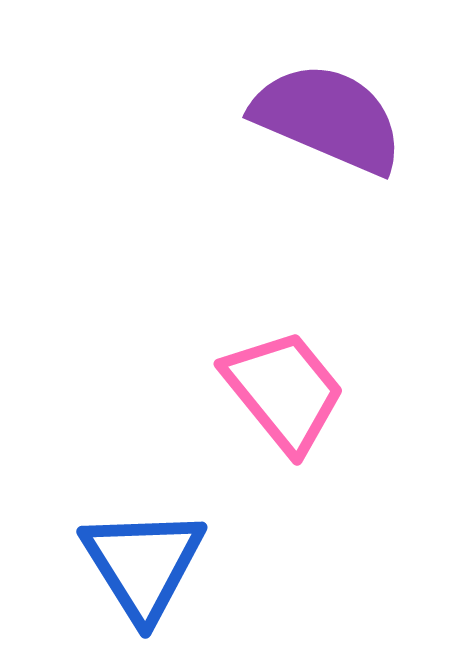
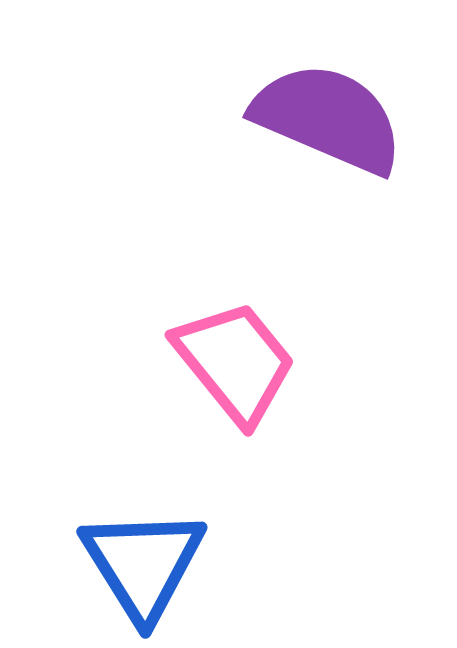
pink trapezoid: moved 49 px left, 29 px up
